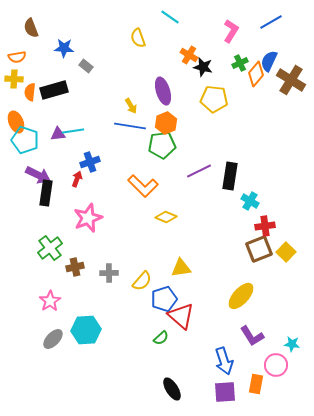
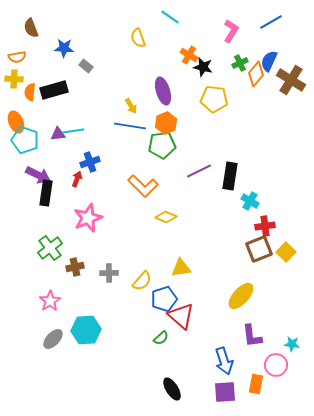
purple L-shape at (252, 336): rotated 25 degrees clockwise
